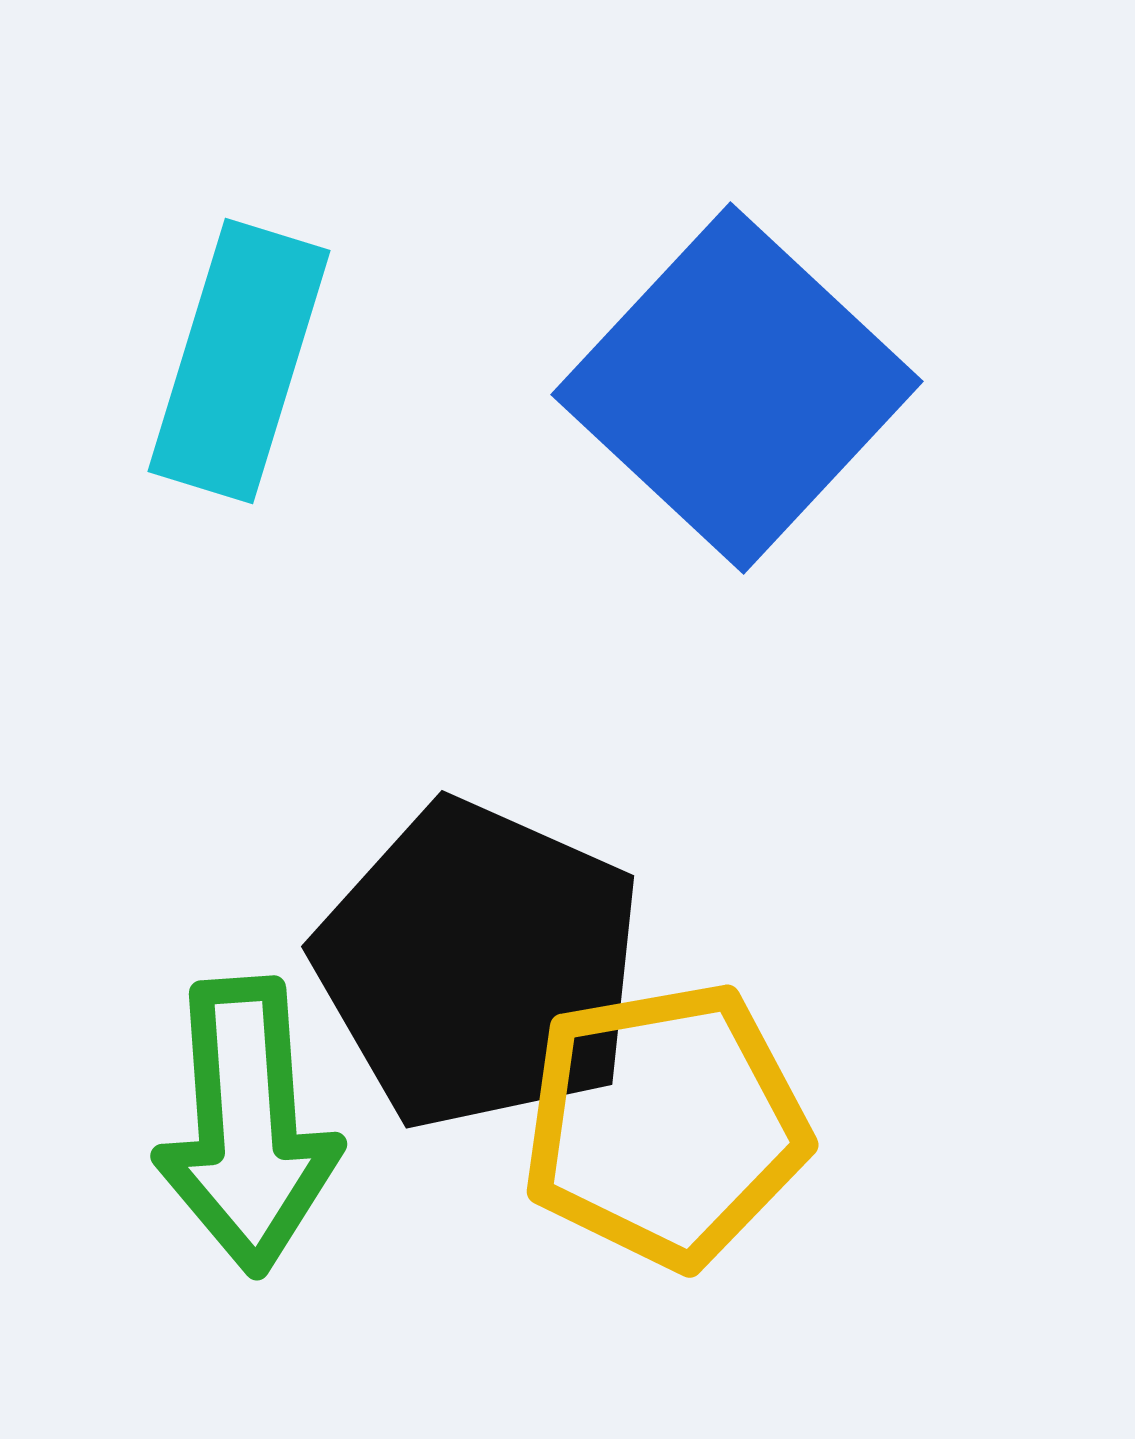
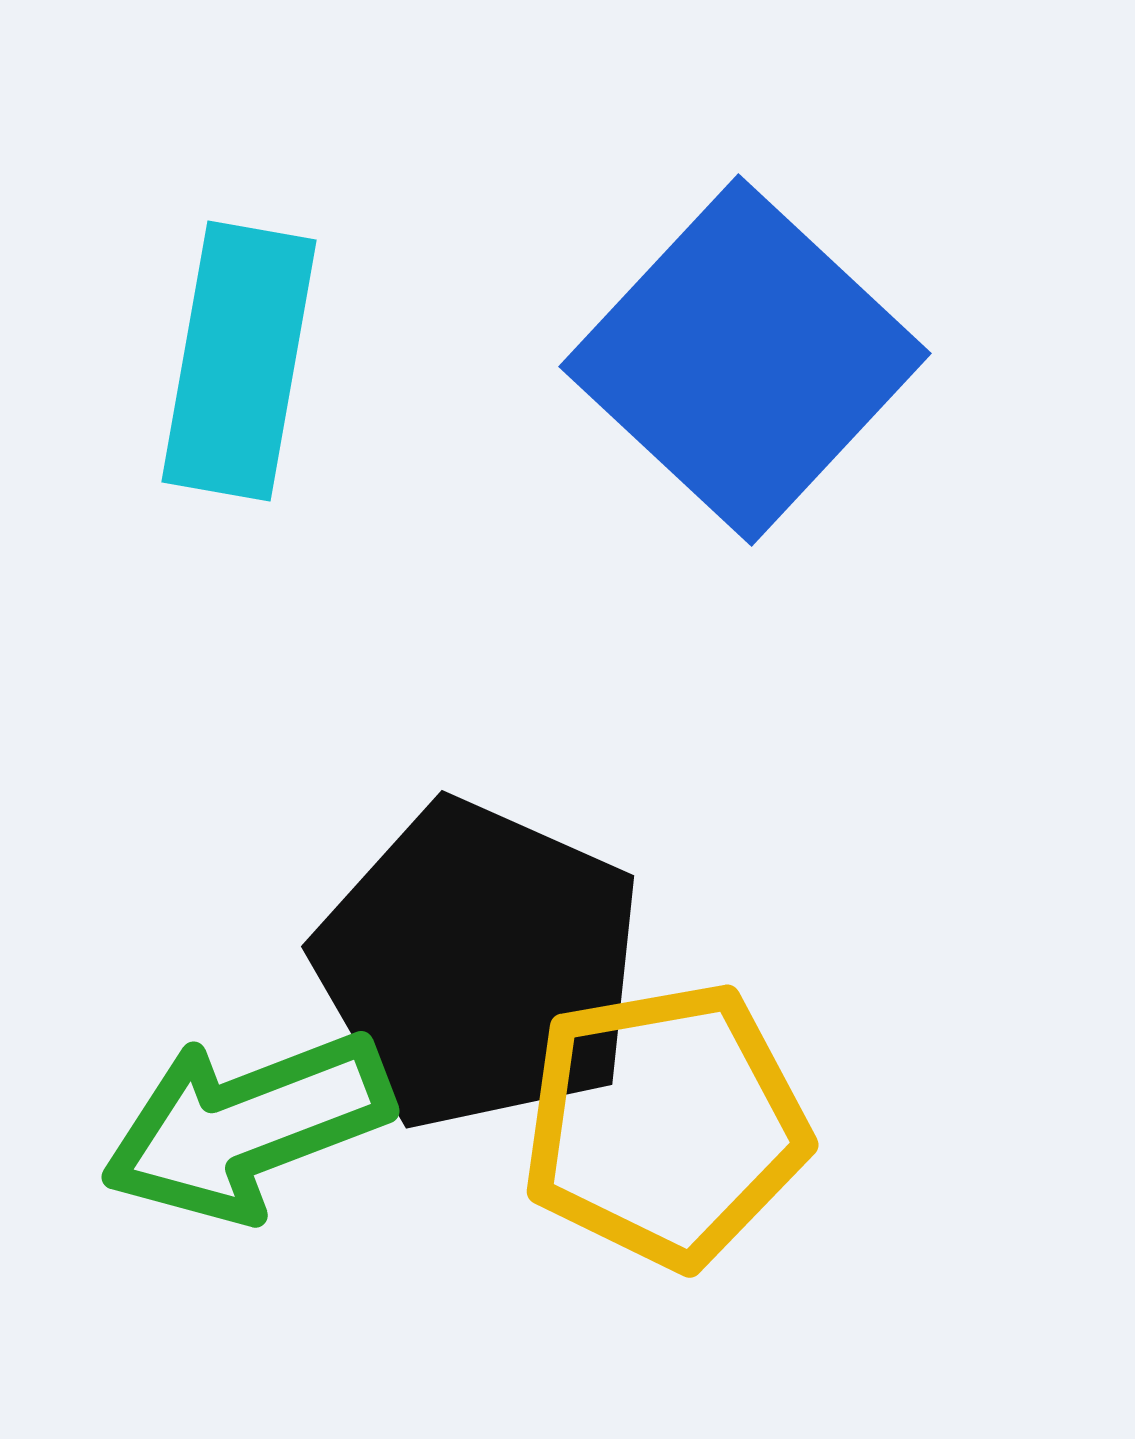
cyan rectangle: rotated 7 degrees counterclockwise
blue square: moved 8 px right, 28 px up
green arrow: rotated 73 degrees clockwise
